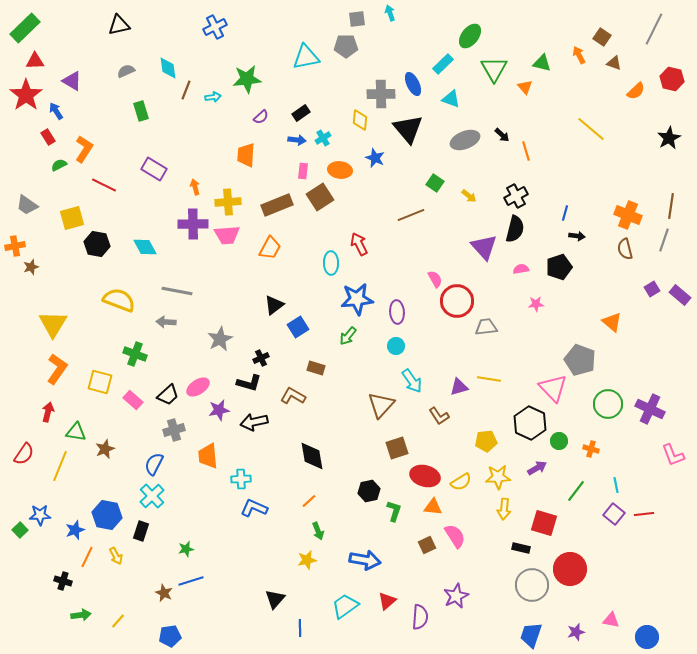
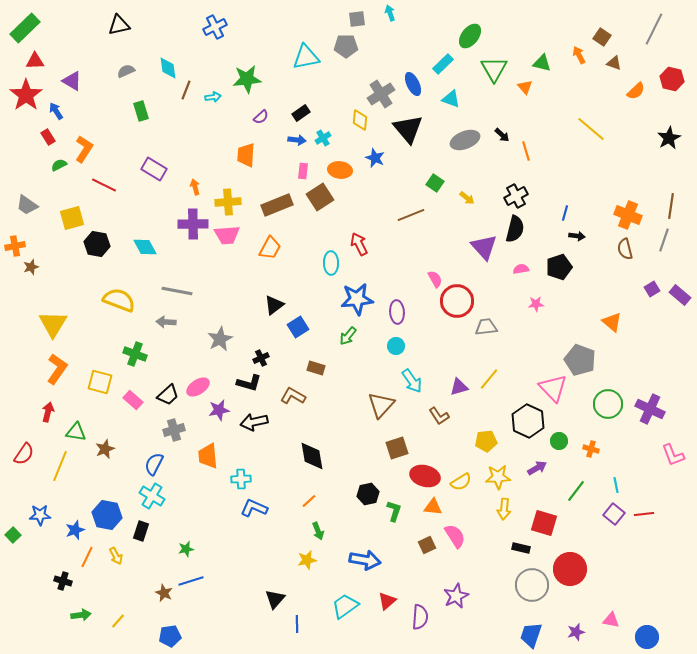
gray cross at (381, 94): rotated 32 degrees counterclockwise
yellow arrow at (469, 196): moved 2 px left, 2 px down
yellow line at (489, 379): rotated 60 degrees counterclockwise
black hexagon at (530, 423): moved 2 px left, 2 px up
black hexagon at (369, 491): moved 1 px left, 3 px down
cyan cross at (152, 496): rotated 15 degrees counterclockwise
green square at (20, 530): moved 7 px left, 5 px down
blue line at (300, 628): moved 3 px left, 4 px up
